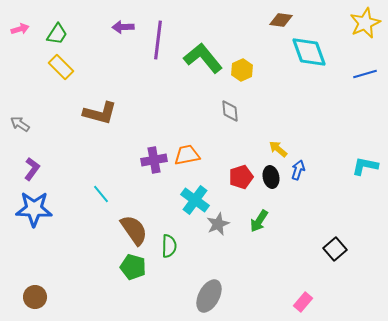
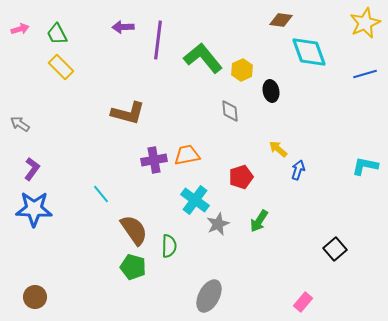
green trapezoid: rotated 120 degrees clockwise
brown L-shape: moved 28 px right
black ellipse: moved 86 px up
